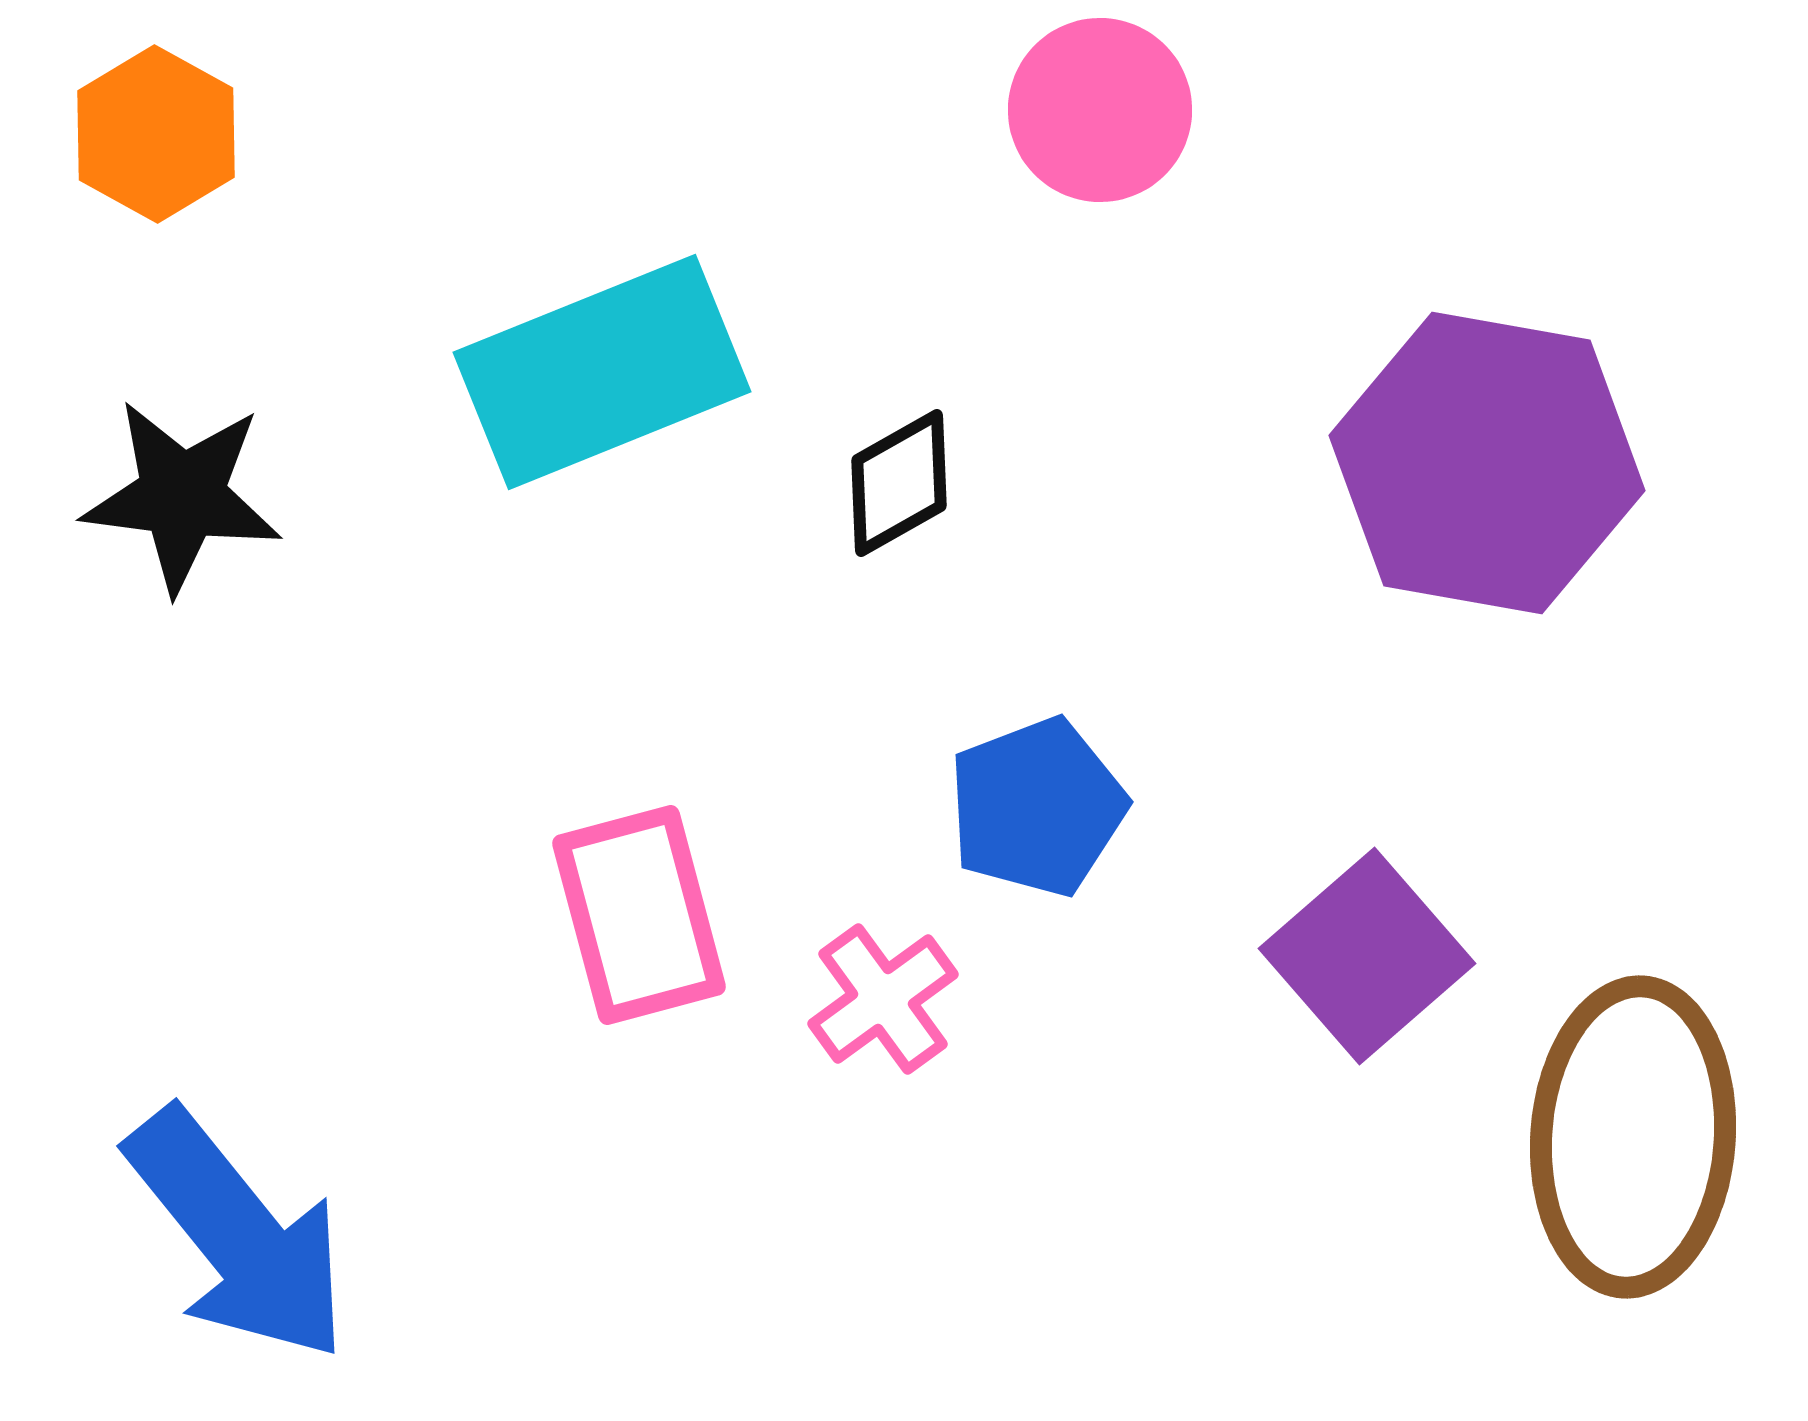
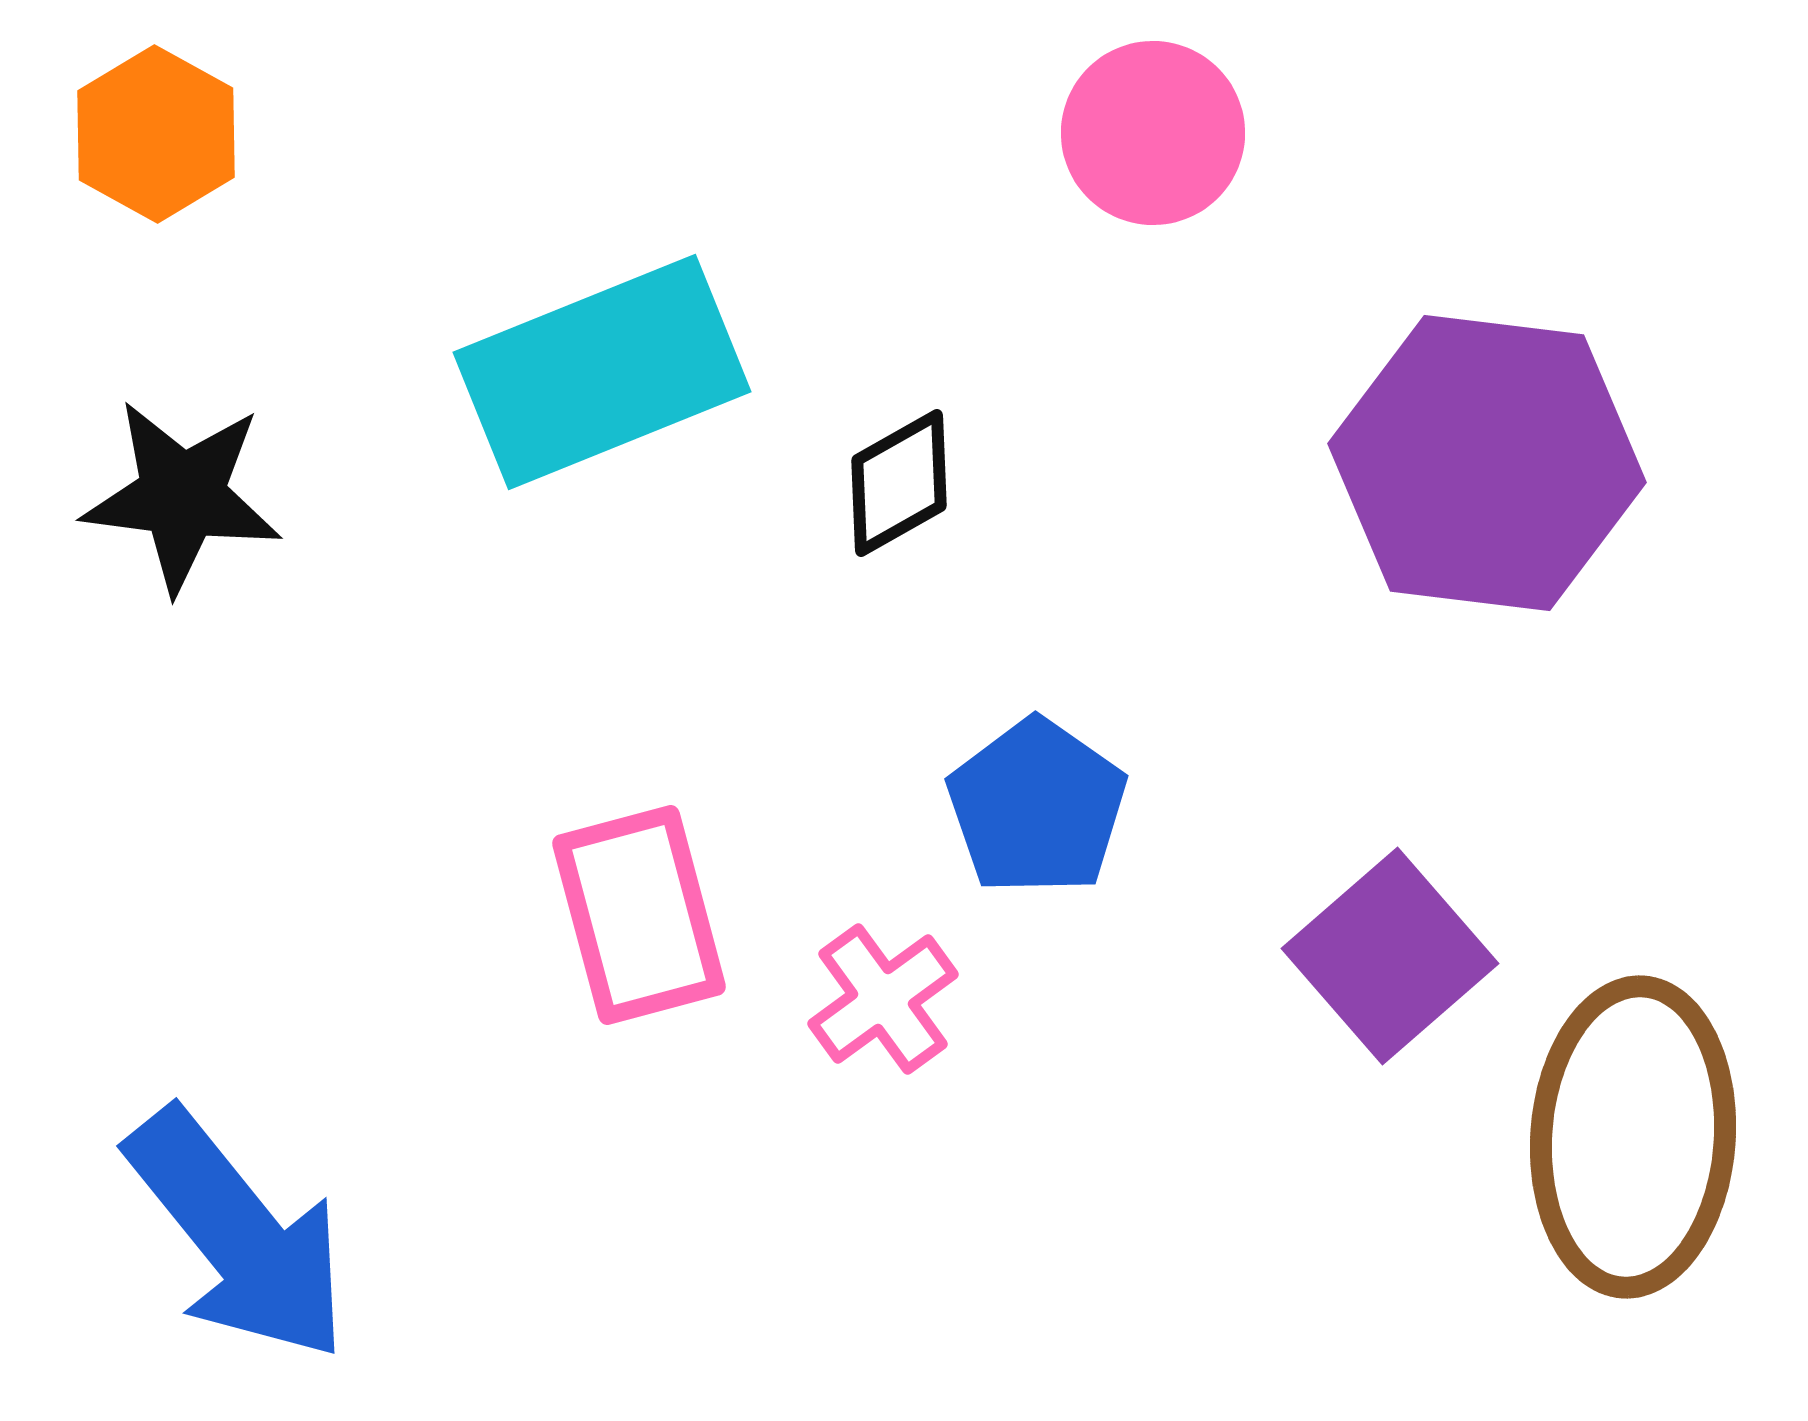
pink circle: moved 53 px right, 23 px down
purple hexagon: rotated 3 degrees counterclockwise
blue pentagon: rotated 16 degrees counterclockwise
purple square: moved 23 px right
